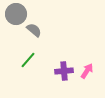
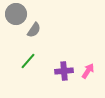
gray semicircle: rotated 84 degrees clockwise
green line: moved 1 px down
pink arrow: moved 1 px right
